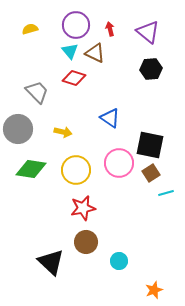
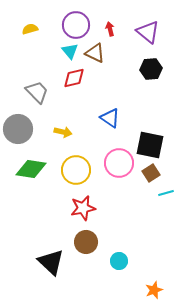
red diamond: rotated 30 degrees counterclockwise
